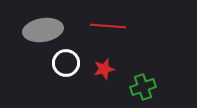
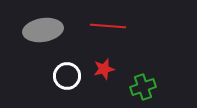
white circle: moved 1 px right, 13 px down
